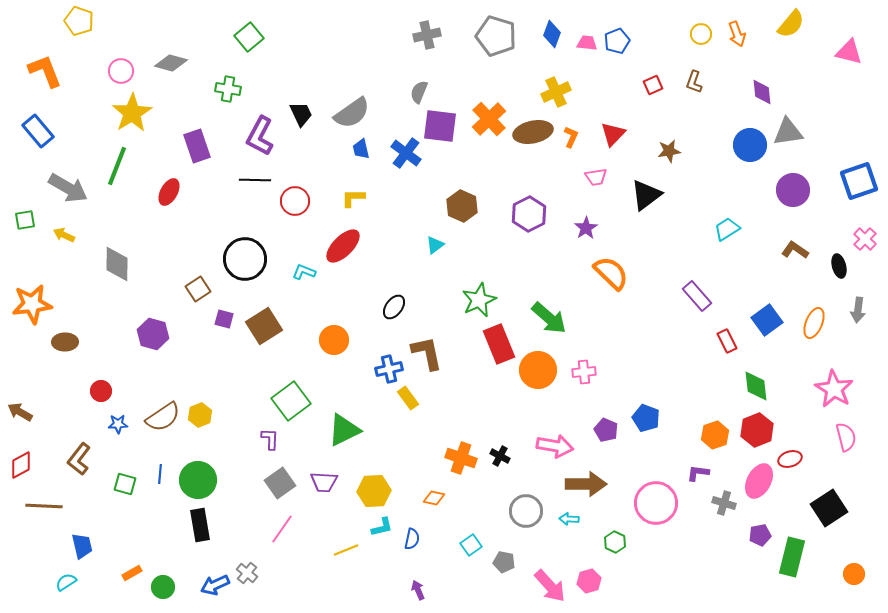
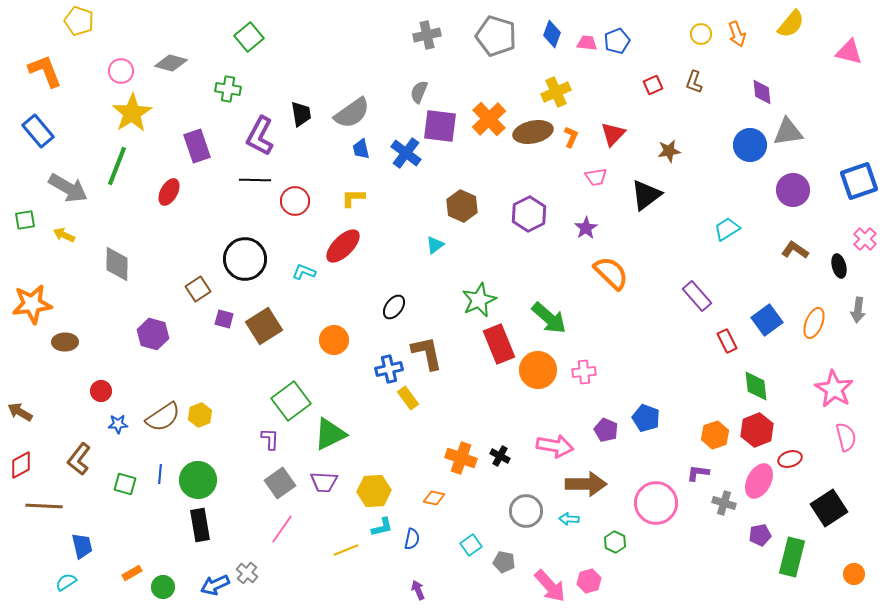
black trapezoid at (301, 114): rotated 16 degrees clockwise
green triangle at (344, 430): moved 14 px left, 4 px down
